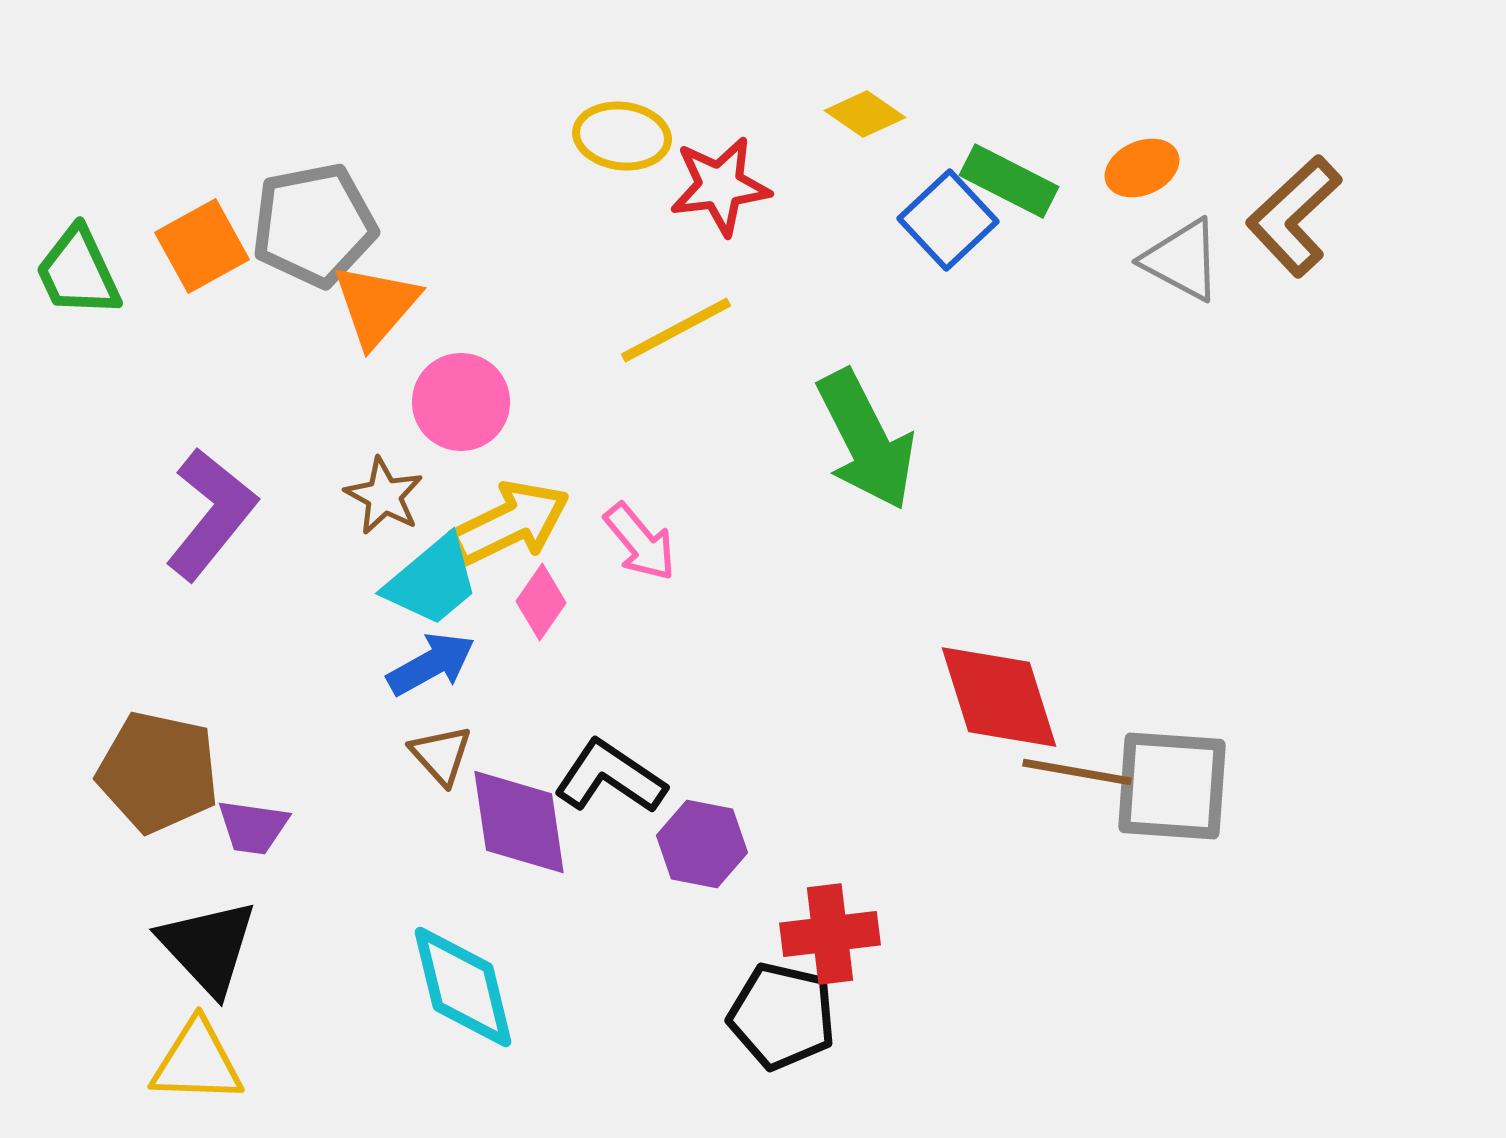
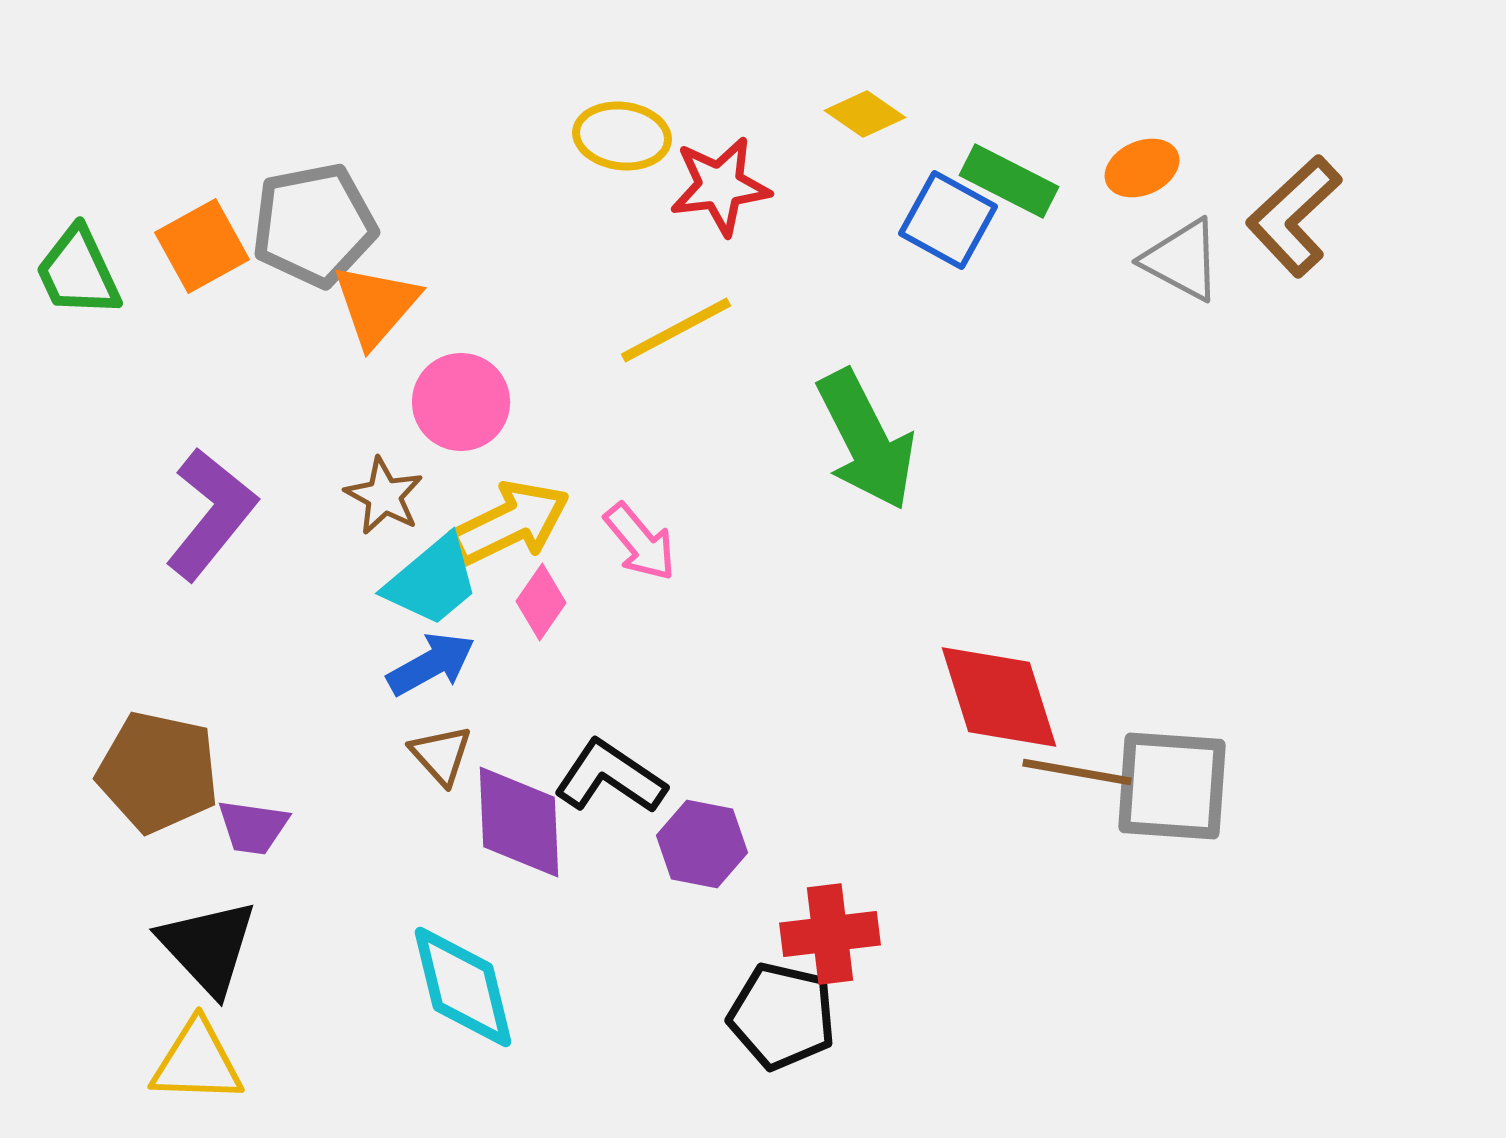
blue square: rotated 18 degrees counterclockwise
purple diamond: rotated 6 degrees clockwise
